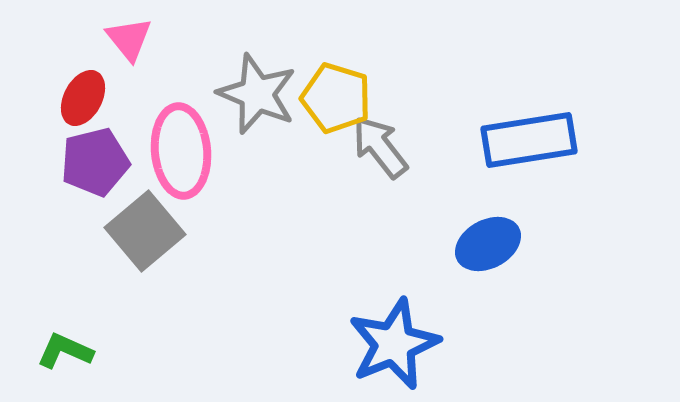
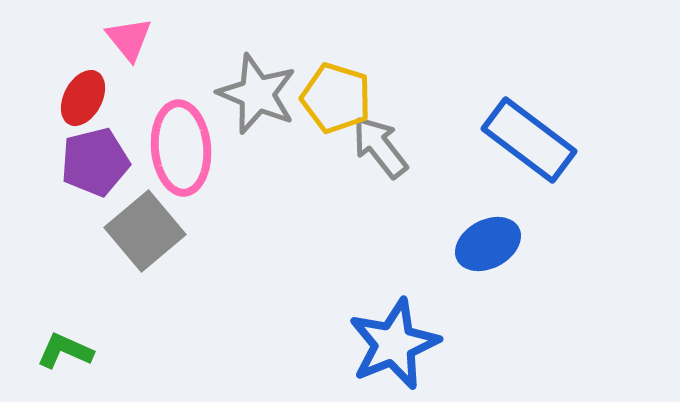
blue rectangle: rotated 46 degrees clockwise
pink ellipse: moved 3 px up
